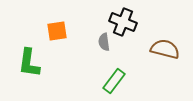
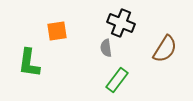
black cross: moved 2 px left, 1 px down
gray semicircle: moved 2 px right, 6 px down
brown semicircle: rotated 108 degrees clockwise
green rectangle: moved 3 px right, 1 px up
